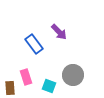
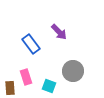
blue rectangle: moved 3 px left
gray circle: moved 4 px up
